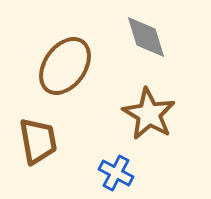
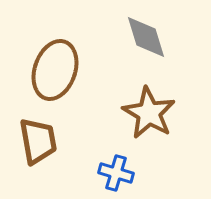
brown ellipse: moved 10 px left, 4 px down; rotated 16 degrees counterclockwise
brown star: moved 1 px up
blue cross: rotated 12 degrees counterclockwise
